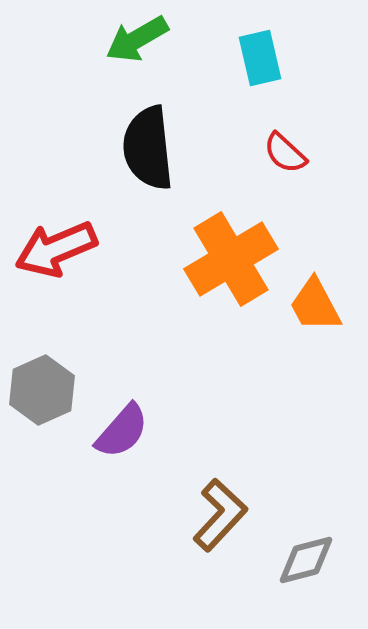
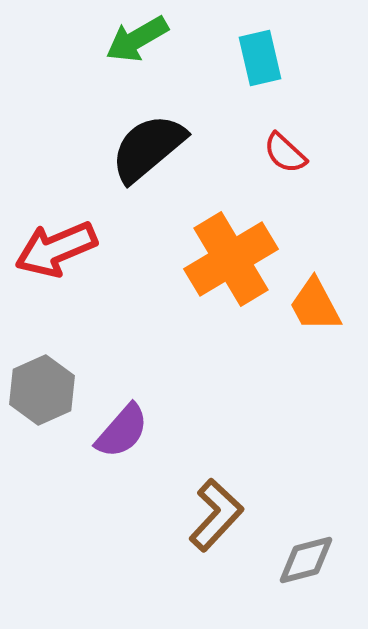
black semicircle: rotated 56 degrees clockwise
brown L-shape: moved 4 px left
